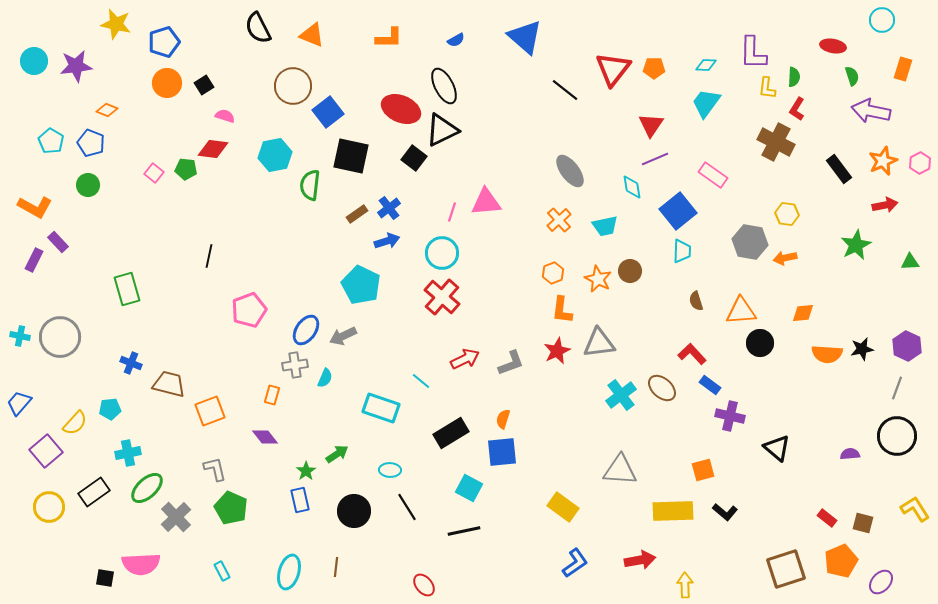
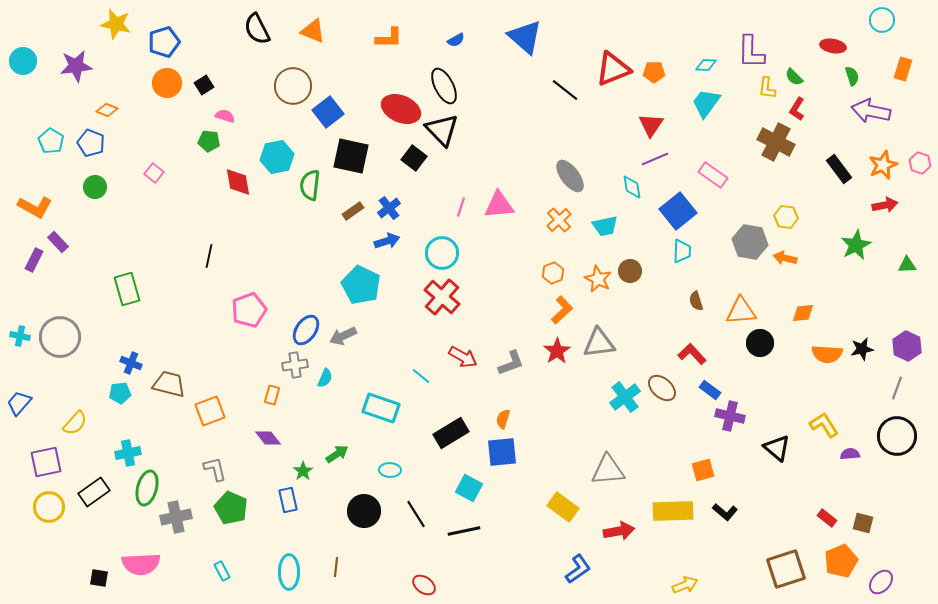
black semicircle at (258, 28): moved 1 px left, 1 px down
orange triangle at (312, 35): moved 1 px right, 4 px up
purple L-shape at (753, 53): moved 2 px left, 1 px up
cyan circle at (34, 61): moved 11 px left
orange pentagon at (654, 68): moved 4 px down
red triangle at (613, 69): rotated 30 degrees clockwise
green semicircle at (794, 77): rotated 132 degrees clockwise
black triangle at (442, 130): rotated 48 degrees counterclockwise
red diamond at (213, 149): moved 25 px right, 33 px down; rotated 72 degrees clockwise
cyan hexagon at (275, 155): moved 2 px right, 2 px down
orange star at (883, 161): moved 4 px down
pink hexagon at (920, 163): rotated 15 degrees counterclockwise
green pentagon at (186, 169): moved 23 px right, 28 px up
gray ellipse at (570, 171): moved 5 px down
green circle at (88, 185): moved 7 px right, 2 px down
pink triangle at (486, 202): moved 13 px right, 3 px down
pink line at (452, 212): moved 9 px right, 5 px up
brown rectangle at (357, 214): moved 4 px left, 3 px up
yellow hexagon at (787, 214): moved 1 px left, 3 px down
orange arrow at (785, 258): rotated 25 degrees clockwise
green triangle at (910, 262): moved 3 px left, 3 px down
orange L-shape at (562, 310): rotated 140 degrees counterclockwise
red star at (557, 351): rotated 8 degrees counterclockwise
red arrow at (465, 359): moved 2 px left, 2 px up; rotated 56 degrees clockwise
cyan line at (421, 381): moved 5 px up
blue rectangle at (710, 385): moved 5 px down
cyan cross at (621, 395): moved 4 px right, 2 px down
cyan pentagon at (110, 409): moved 10 px right, 16 px up
purple diamond at (265, 437): moved 3 px right, 1 px down
purple square at (46, 451): moved 11 px down; rotated 28 degrees clockwise
gray triangle at (620, 470): moved 12 px left; rotated 9 degrees counterclockwise
green star at (306, 471): moved 3 px left
green ellipse at (147, 488): rotated 32 degrees counterclockwise
blue rectangle at (300, 500): moved 12 px left
black line at (407, 507): moved 9 px right, 7 px down
yellow L-shape at (915, 509): moved 91 px left, 84 px up
black circle at (354, 511): moved 10 px right
gray cross at (176, 517): rotated 32 degrees clockwise
red arrow at (640, 560): moved 21 px left, 29 px up
blue L-shape at (575, 563): moved 3 px right, 6 px down
cyan ellipse at (289, 572): rotated 16 degrees counterclockwise
black square at (105, 578): moved 6 px left
red ellipse at (424, 585): rotated 15 degrees counterclockwise
yellow arrow at (685, 585): rotated 70 degrees clockwise
